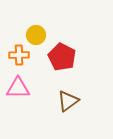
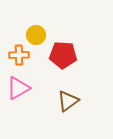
red pentagon: moved 1 px right, 2 px up; rotated 24 degrees counterclockwise
pink triangle: rotated 30 degrees counterclockwise
